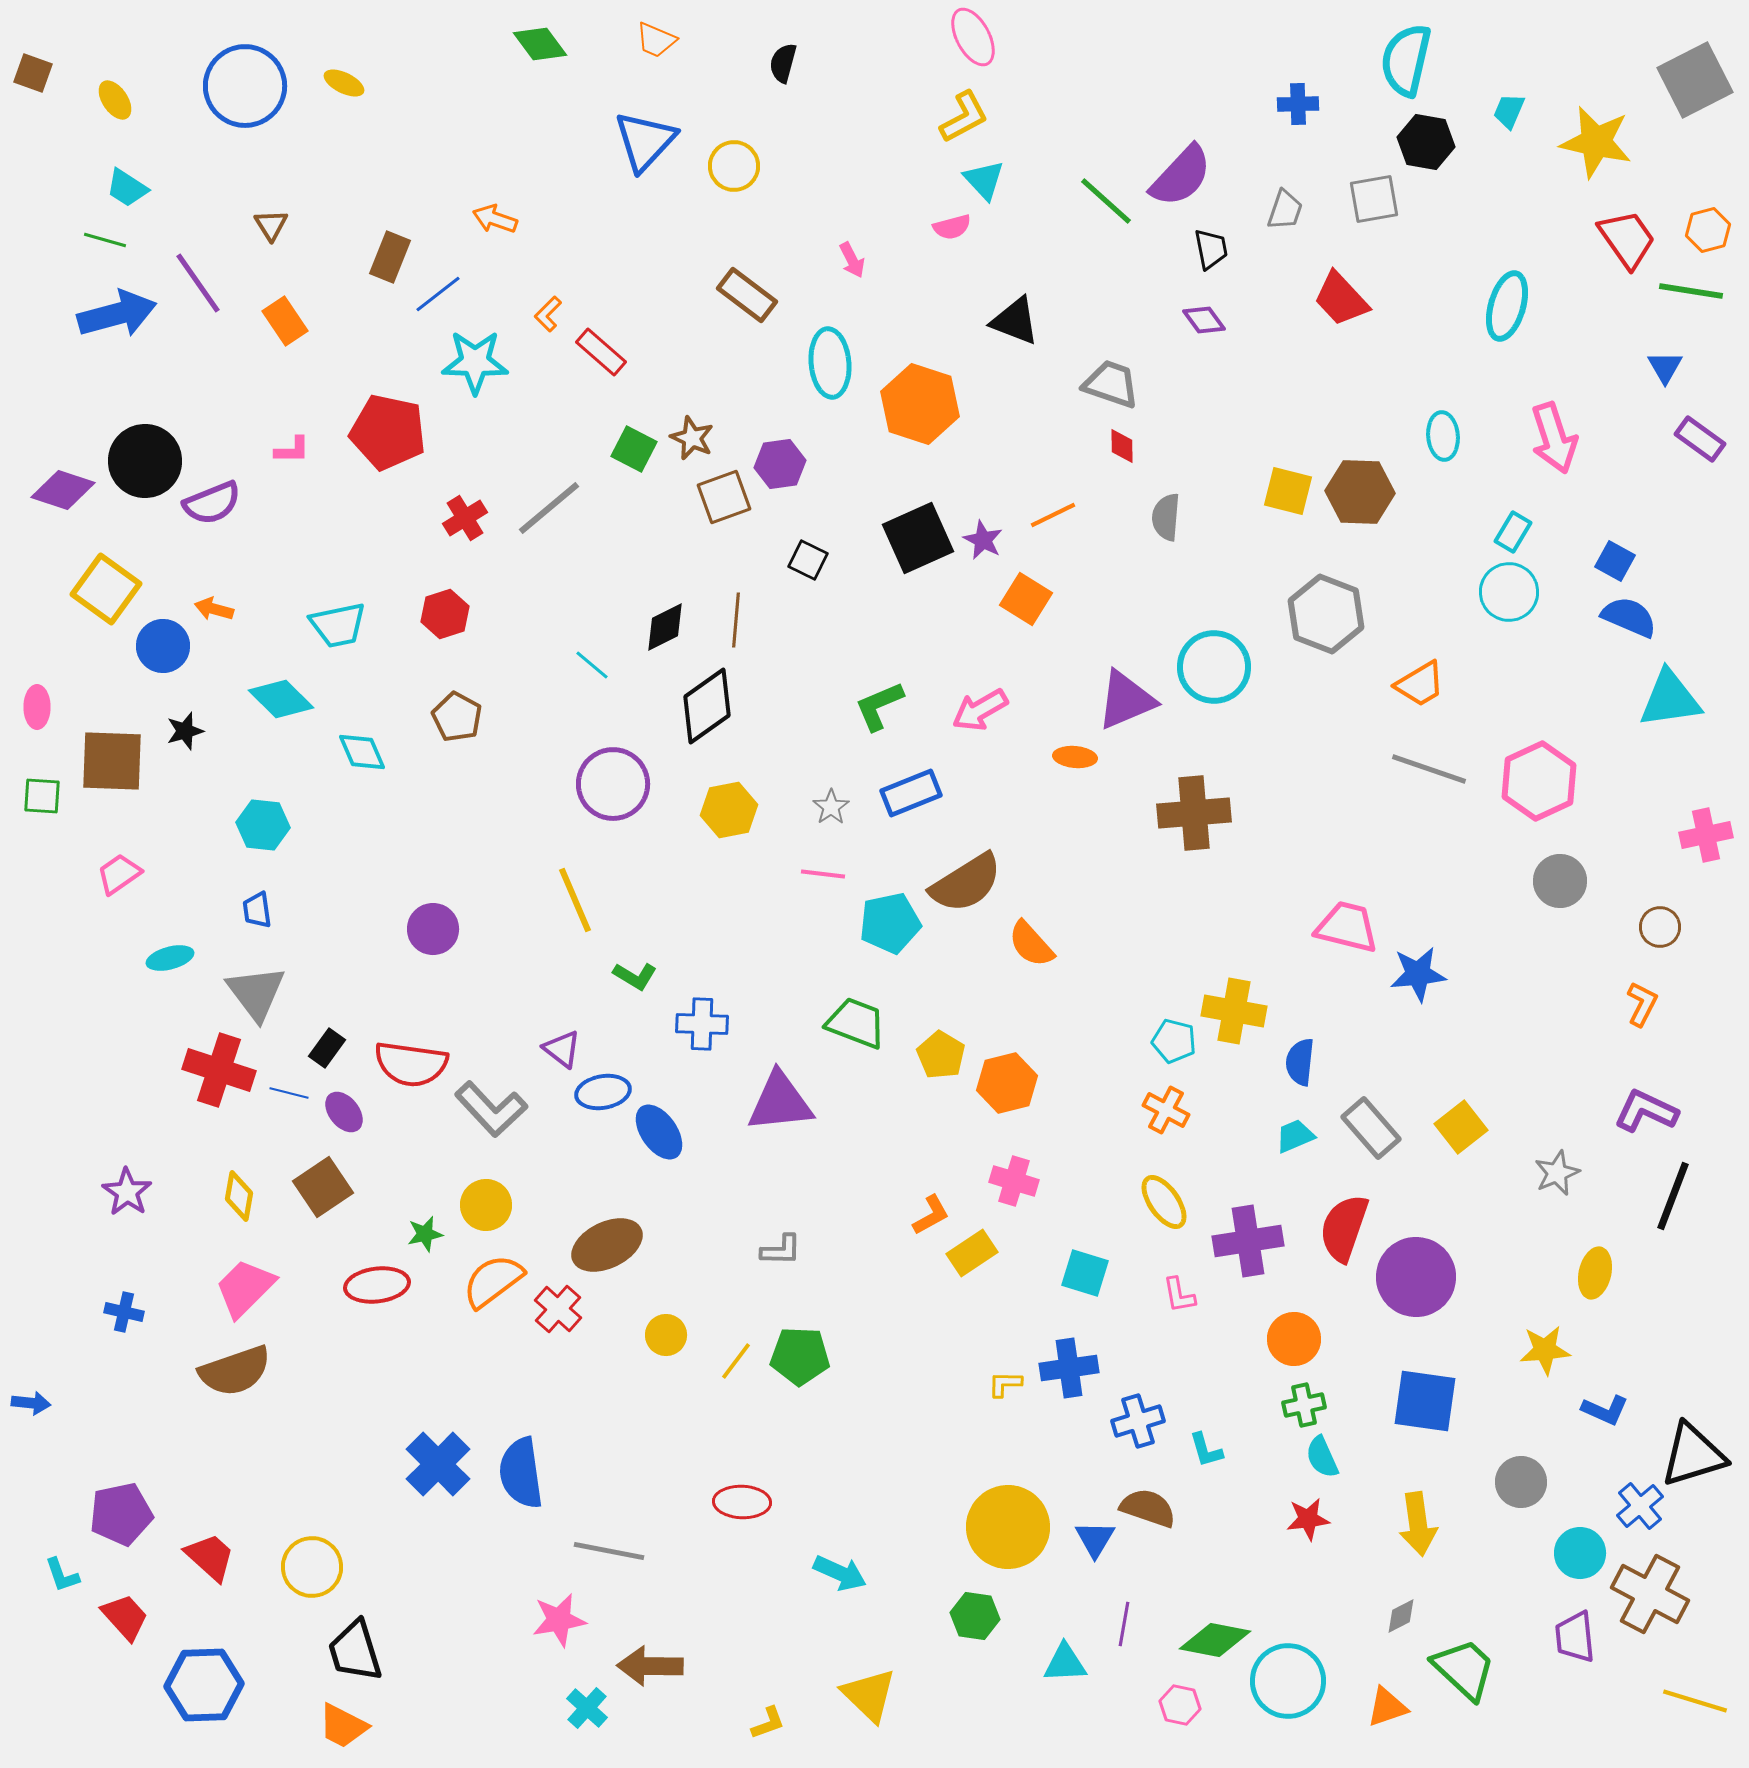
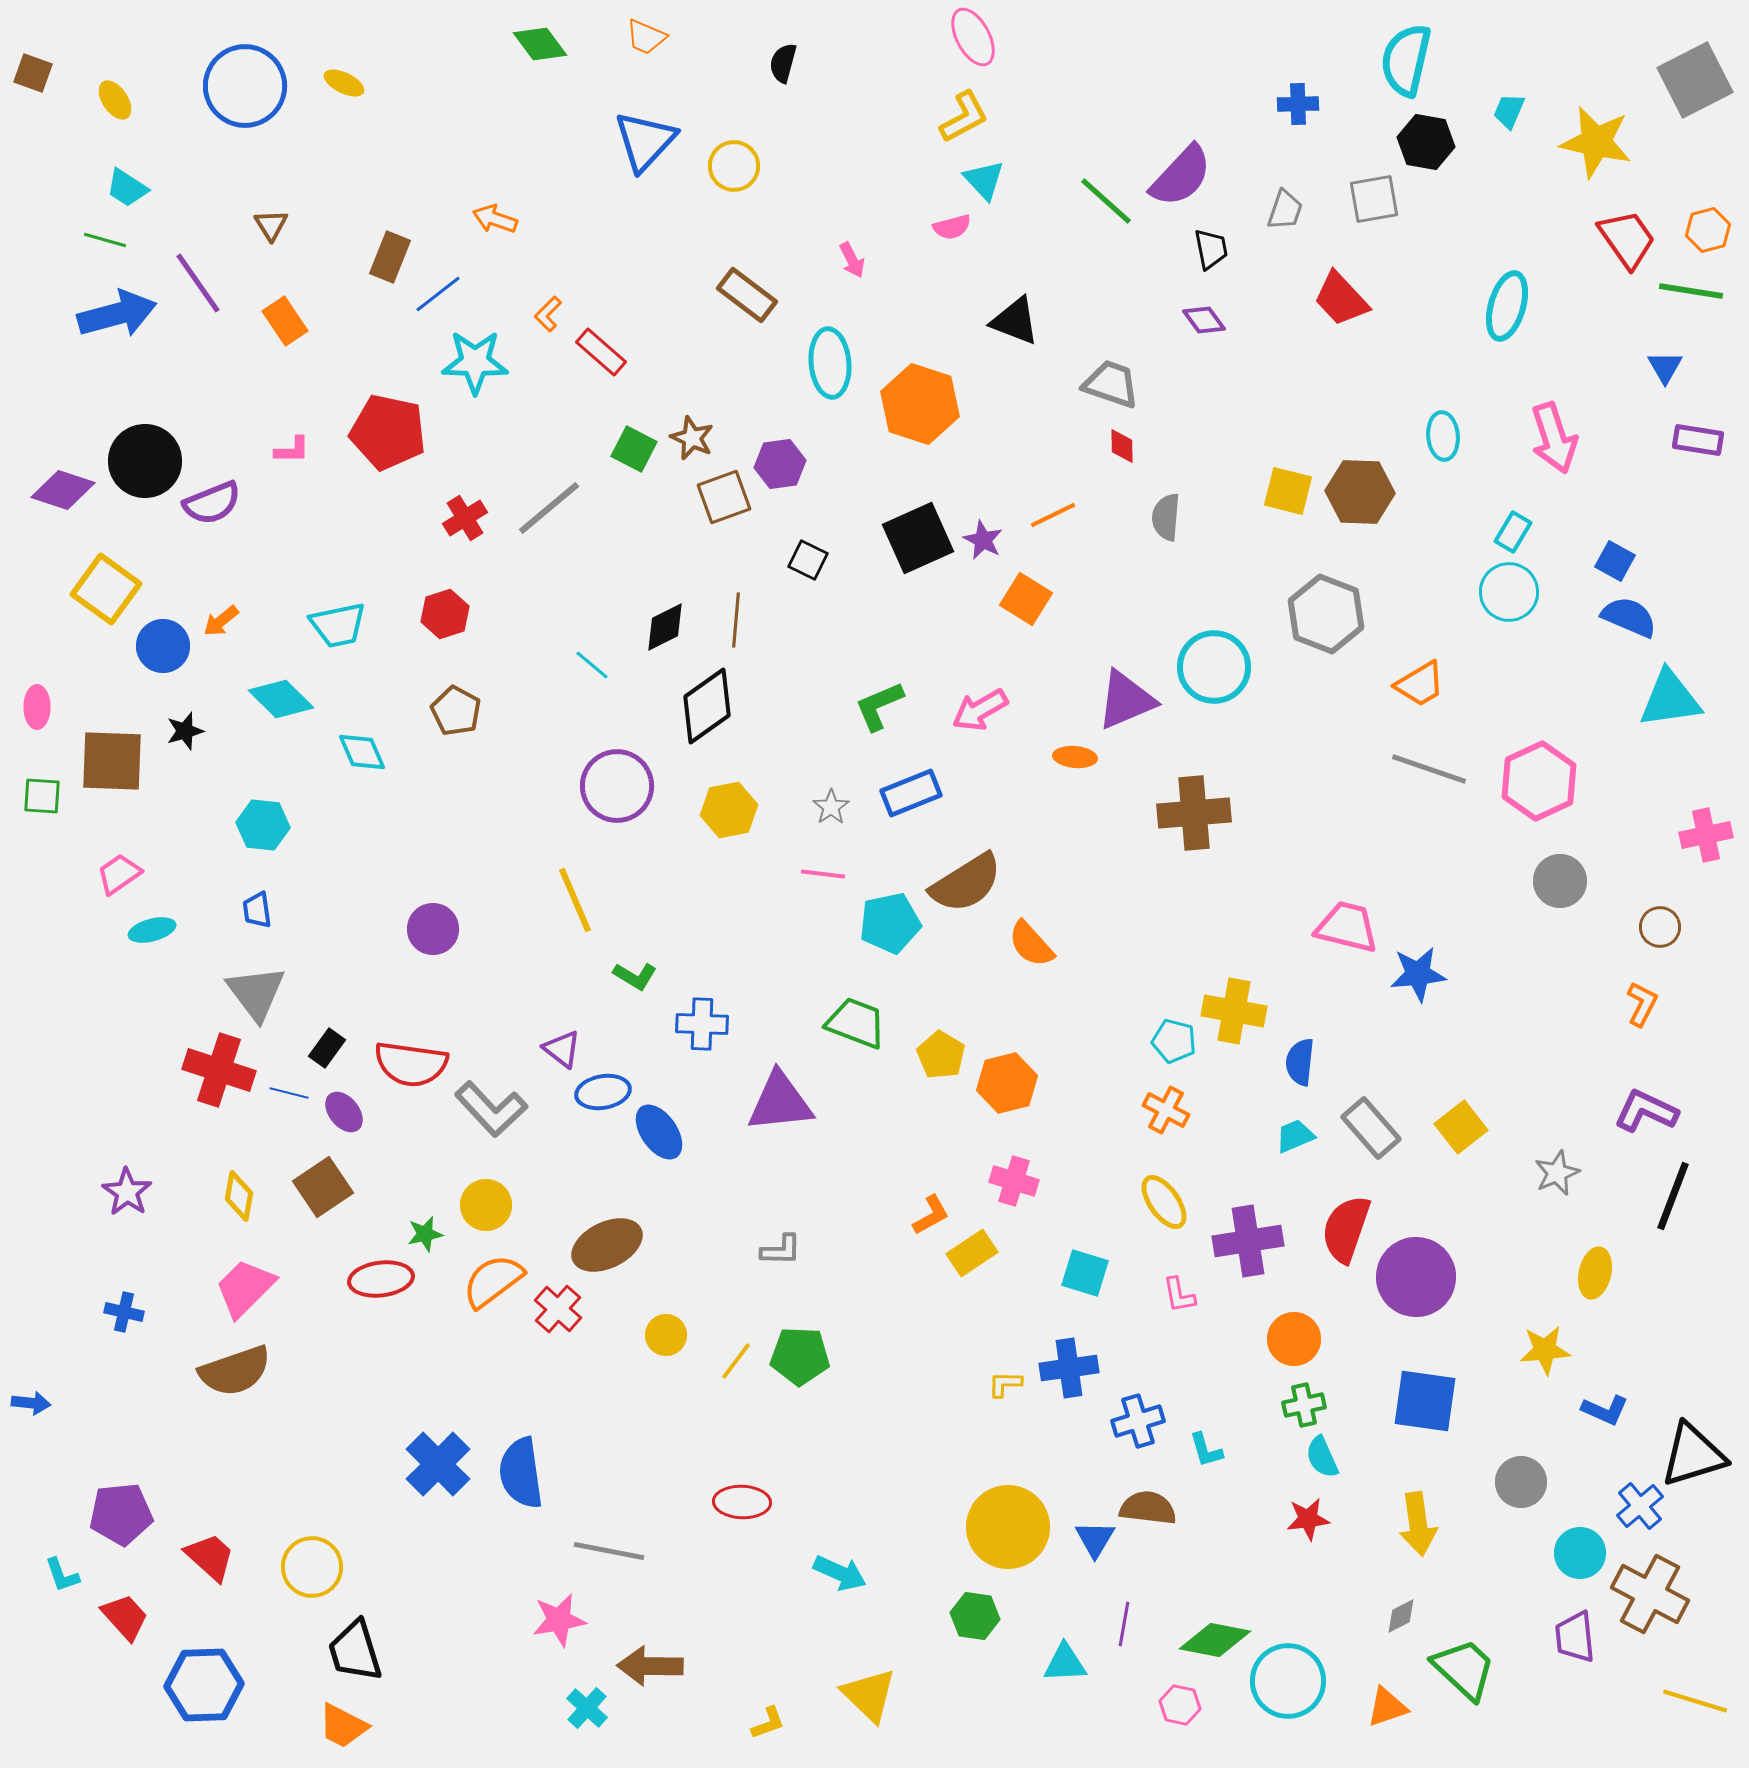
orange trapezoid at (656, 40): moved 10 px left, 3 px up
purple rectangle at (1700, 439): moved 2 px left, 1 px down; rotated 27 degrees counterclockwise
orange arrow at (214, 609): moved 7 px right, 12 px down; rotated 54 degrees counterclockwise
brown pentagon at (457, 717): moved 1 px left, 6 px up
purple circle at (613, 784): moved 4 px right, 2 px down
cyan ellipse at (170, 958): moved 18 px left, 28 px up
red semicircle at (1344, 1228): moved 2 px right, 1 px down
red ellipse at (377, 1285): moved 4 px right, 6 px up
brown semicircle at (1148, 1508): rotated 12 degrees counterclockwise
purple pentagon at (121, 1514): rotated 6 degrees clockwise
